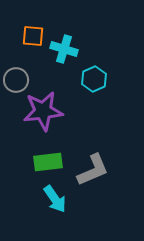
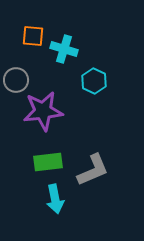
cyan hexagon: moved 2 px down; rotated 10 degrees counterclockwise
cyan arrow: rotated 24 degrees clockwise
